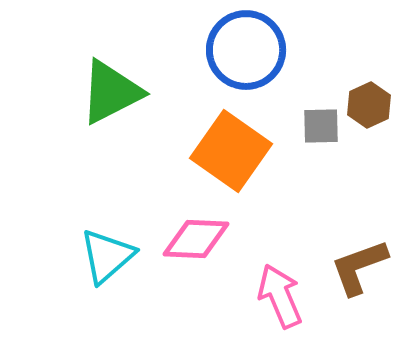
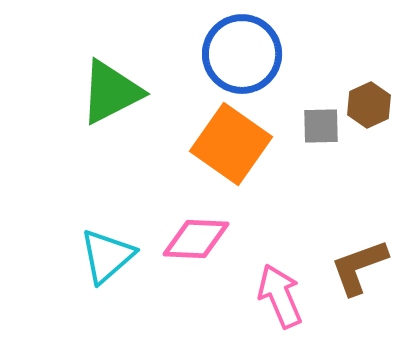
blue circle: moved 4 px left, 4 px down
orange square: moved 7 px up
